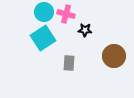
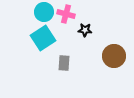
gray rectangle: moved 5 px left
